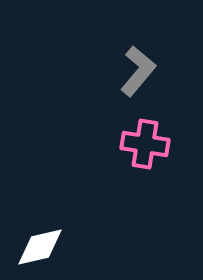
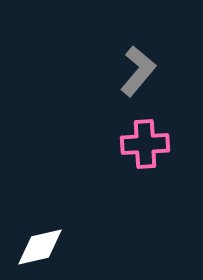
pink cross: rotated 12 degrees counterclockwise
